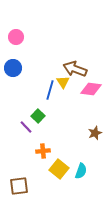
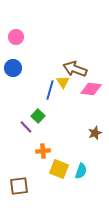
yellow square: rotated 18 degrees counterclockwise
